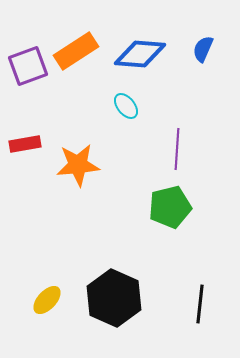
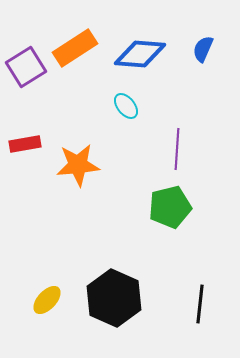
orange rectangle: moved 1 px left, 3 px up
purple square: moved 2 px left, 1 px down; rotated 12 degrees counterclockwise
